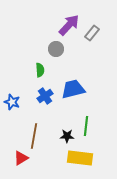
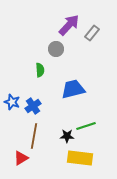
blue cross: moved 12 px left, 10 px down
green line: rotated 66 degrees clockwise
